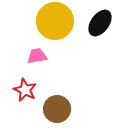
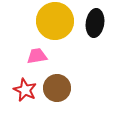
black ellipse: moved 5 px left; rotated 28 degrees counterclockwise
brown circle: moved 21 px up
